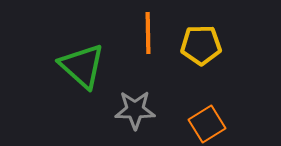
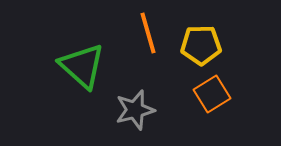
orange line: rotated 15 degrees counterclockwise
gray star: rotated 15 degrees counterclockwise
orange square: moved 5 px right, 30 px up
